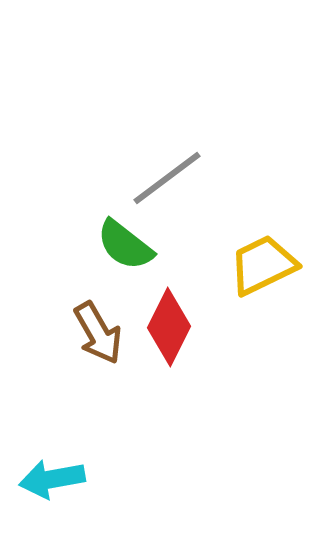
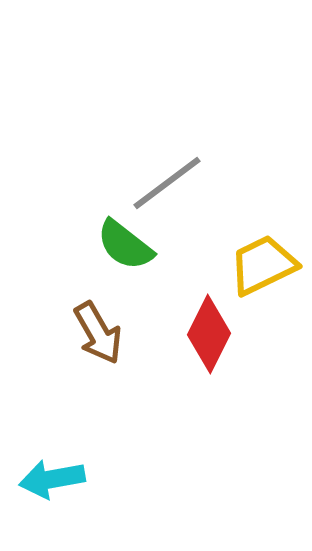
gray line: moved 5 px down
red diamond: moved 40 px right, 7 px down
